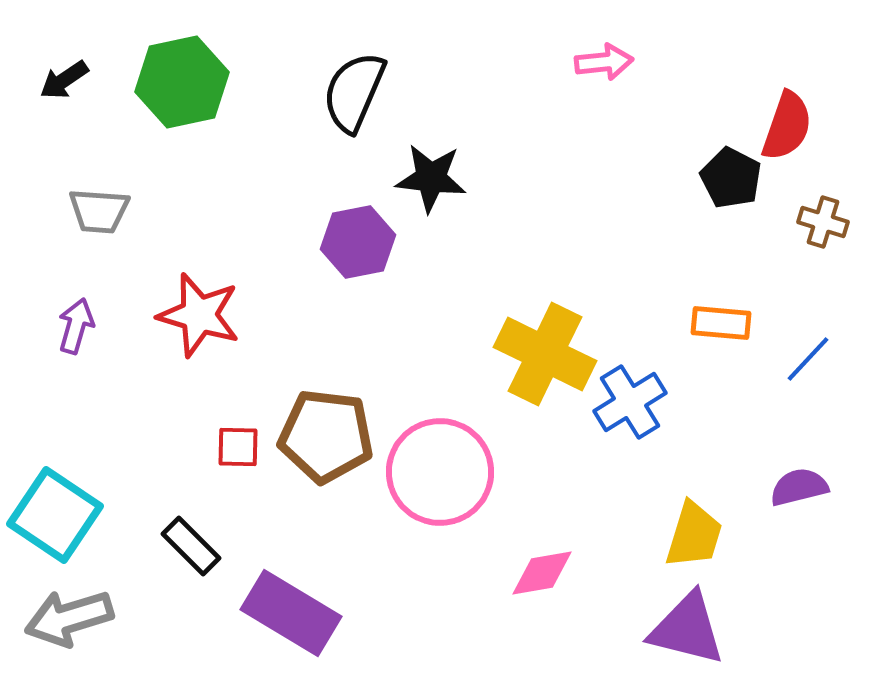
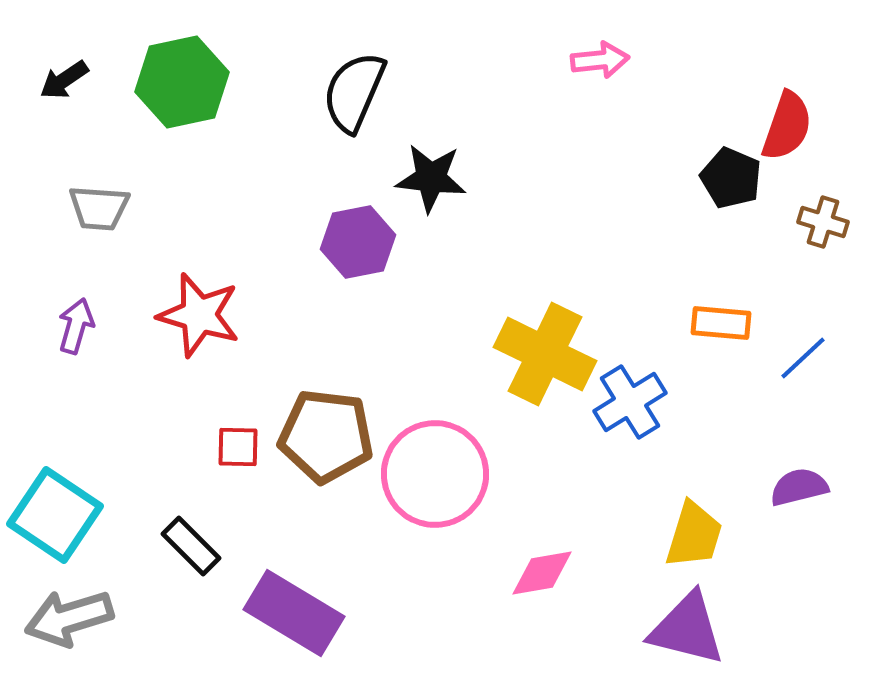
pink arrow: moved 4 px left, 2 px up
black pentagon: rotated 4 degrees counterclockwise
gray trapezoid: moved 3 px up
blue line: moved 5 px left, 1 px up; rotated 4 degrees clockwise
pink circle: moved 5 px left, 2 px down
purple rectangle: moved 3 px right
